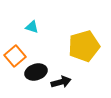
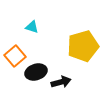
yellow pentagon: moved 1 px left
